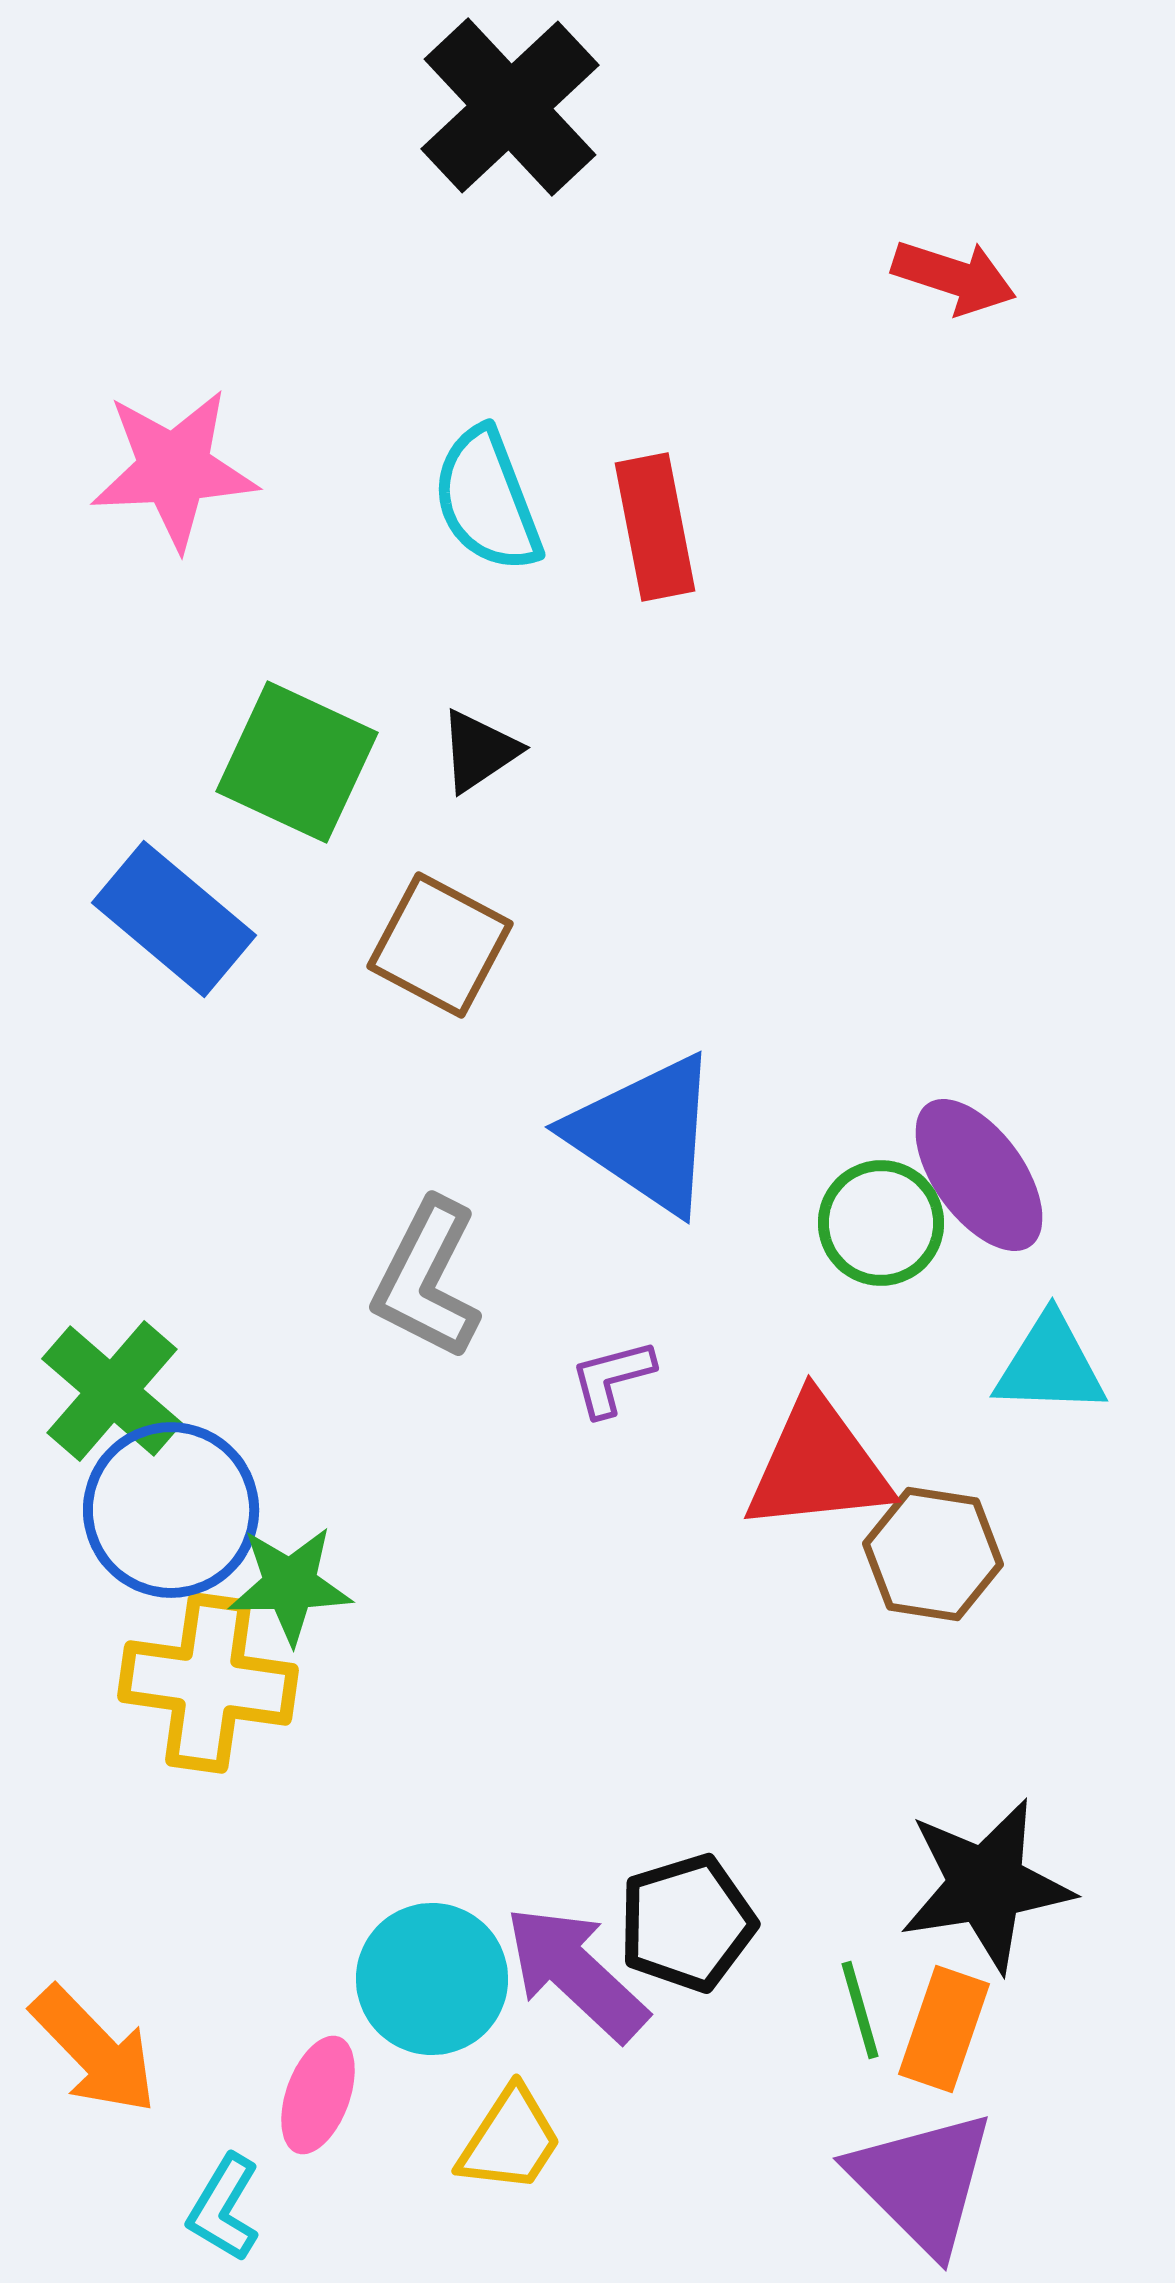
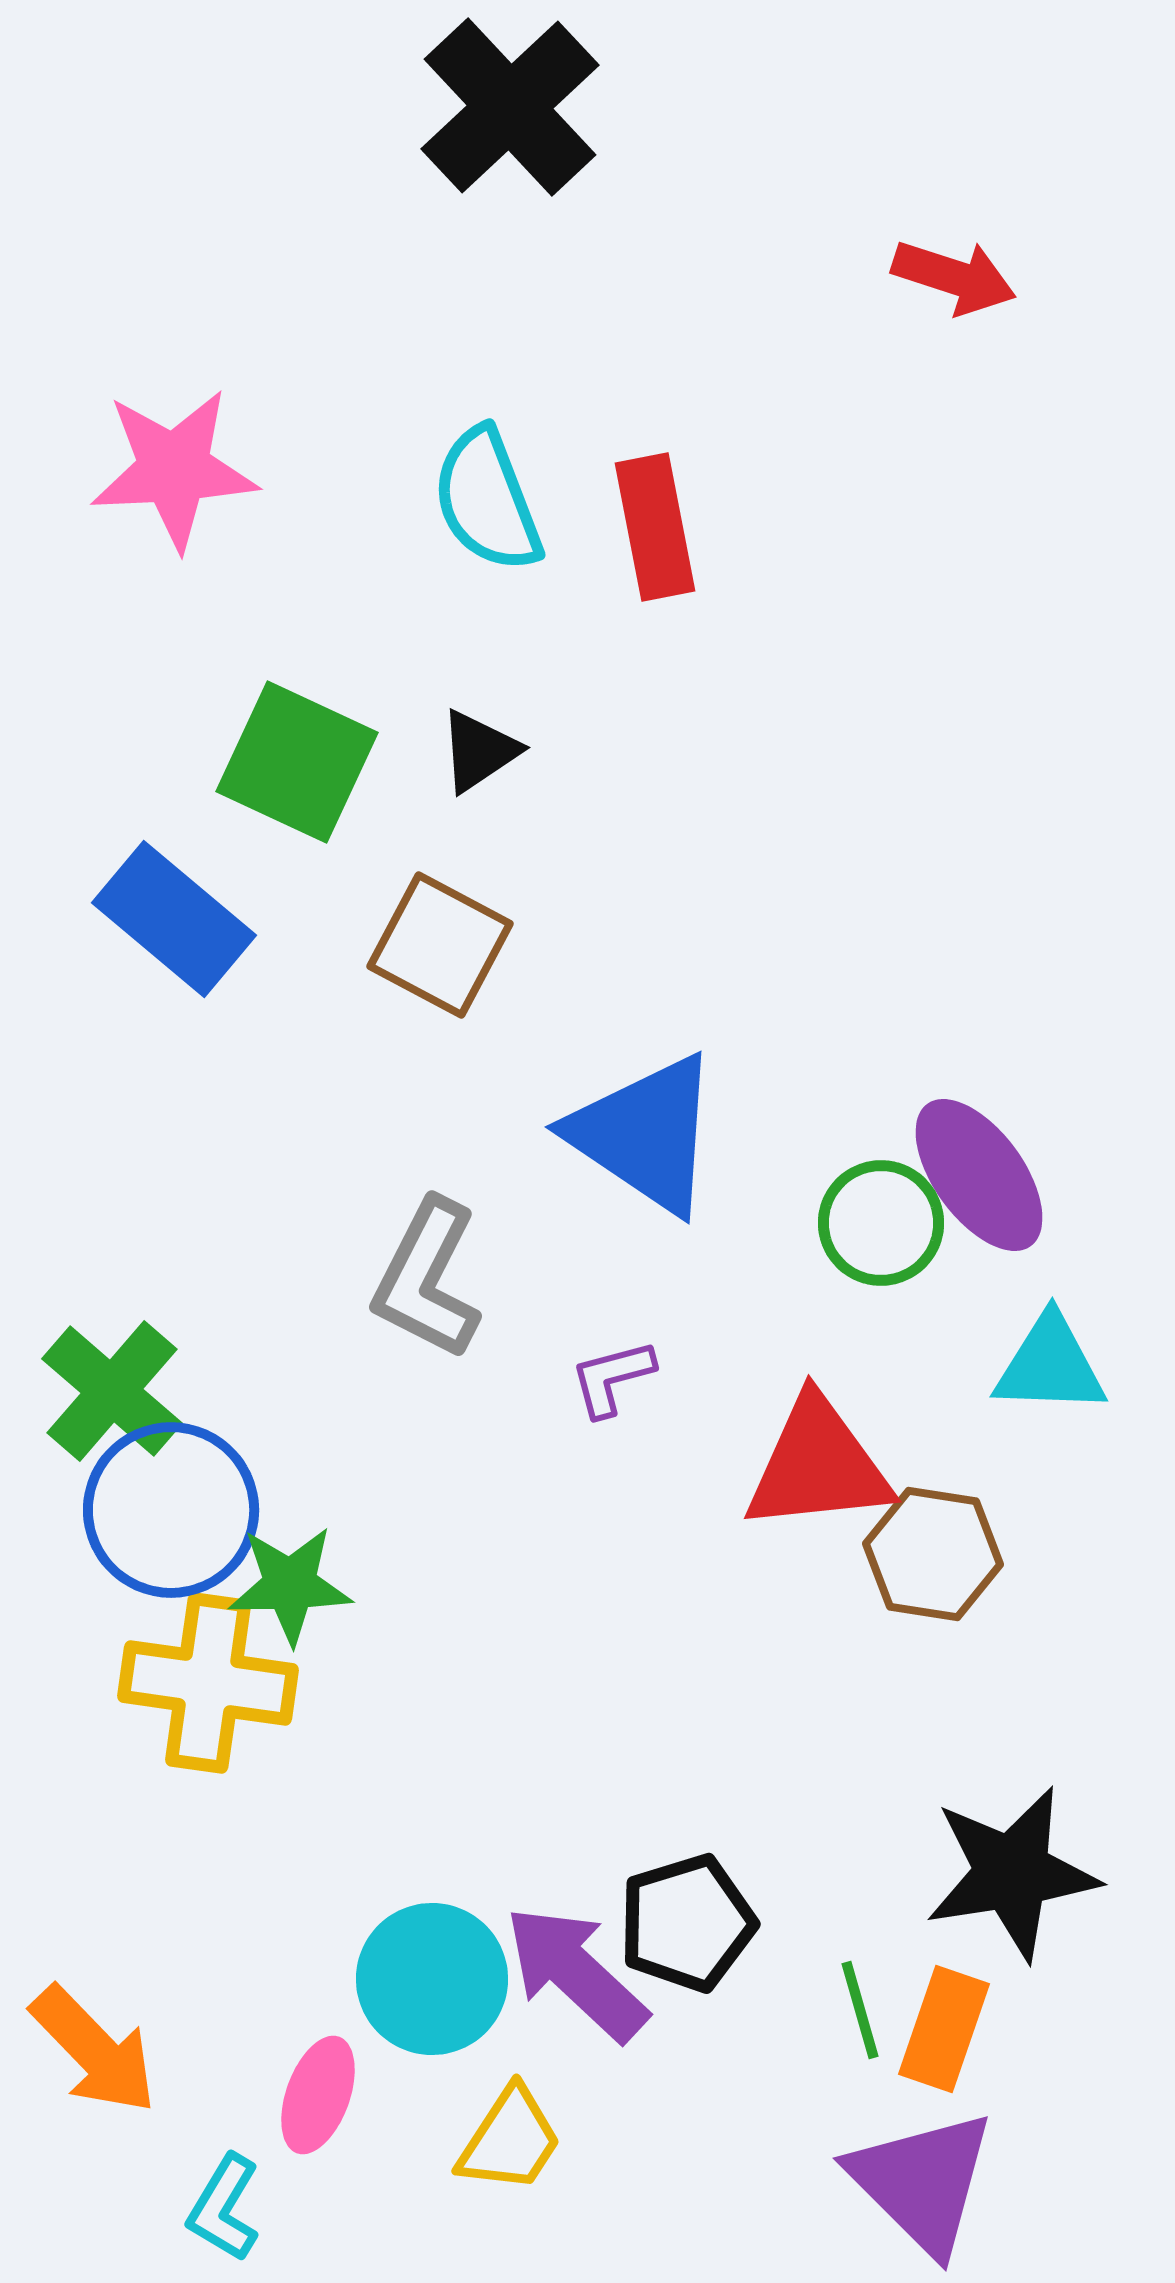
black star: moved 26 px right, 12 px up
